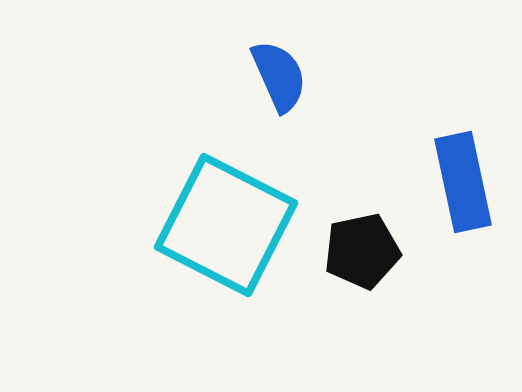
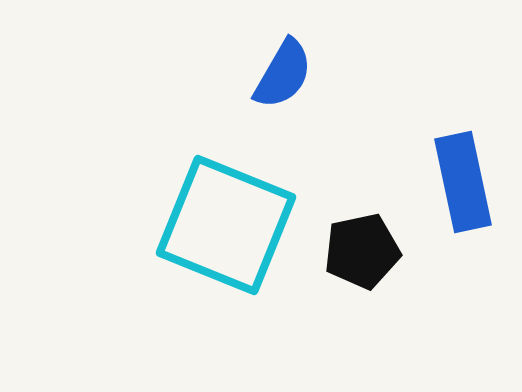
blue semicircle: moved 4 px right, 2 px up; rotated 54 degrees clockwise
cyan square: rotated 5 degrees counterclockwise
